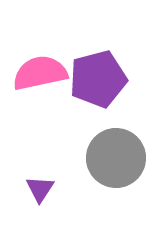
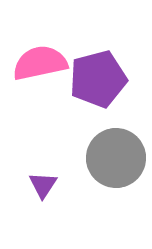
pink semicircle: moved 10 px up
purple triangle: moved 3 px right, 4 px up
